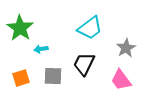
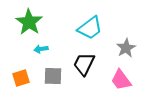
green star: moved 9 px right, 6 px up
